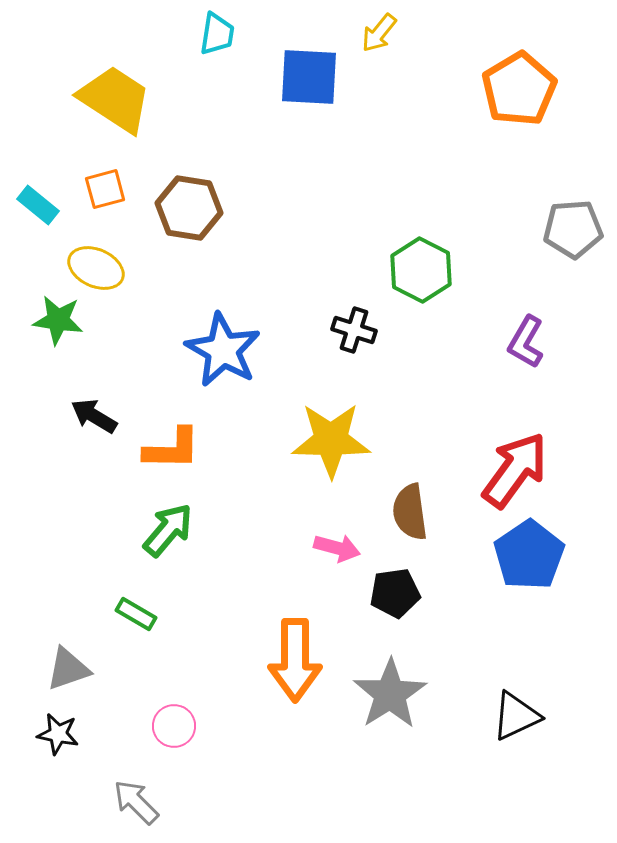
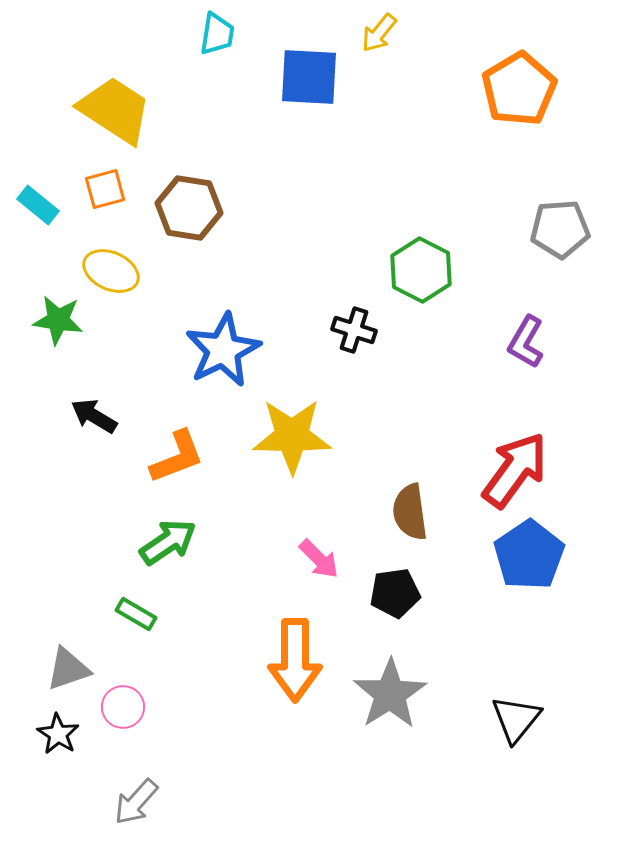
yellow trapezoid: moved 11 px down
gray pentagon: moved 13 px left
yellow ellipse: moved 15 px right, 3 px down
blue star: rotated 16 degrees clockwise
yellow star: moved 39 px left, 4 px up
orange L-shape: moved 5 px right, 8 px down; rotated 22 degrees counterclockwise
green arrow: moved 12 px down; rotated 16 degrees clockwise
pink arrow: moved 18 px left, 11 px down; rotated 30 degrees clockwise
black triangle: moved 3 px down; rotated 26 degrees counterclockwise
pink circle: moved 51 px left, 19 px up
black star: rotated 21 degrees clockwise
gray arrow: rotated 93 degrees counterclockwise
